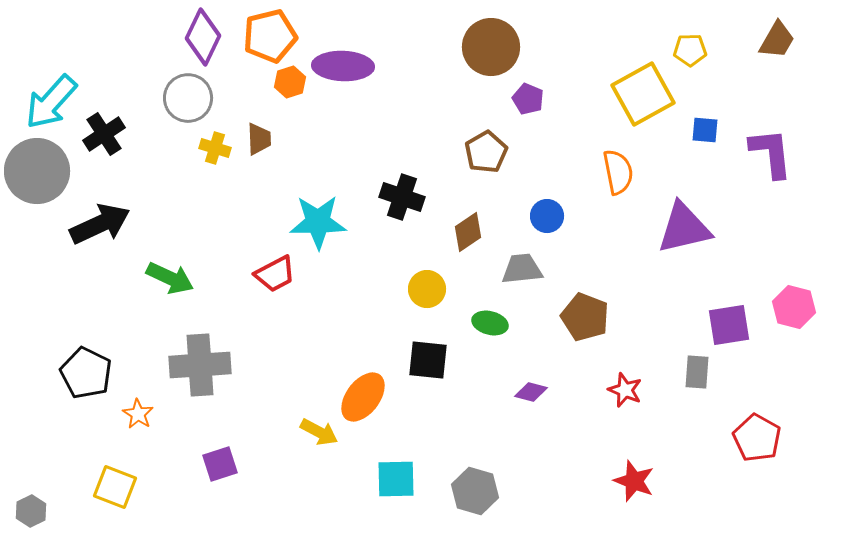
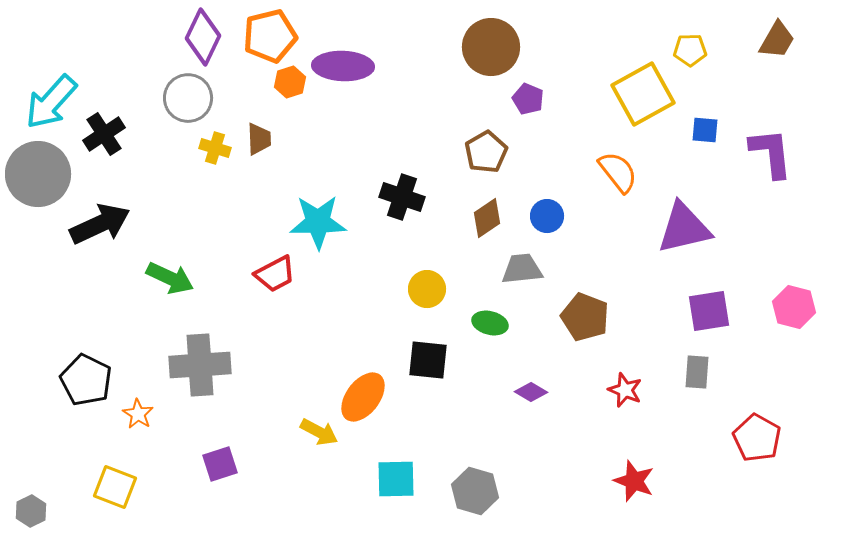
gray circle at (37, 171): moved 1 px right, 3 px down
orange semicircle at (618, 172): rotated 27 degrees counterclockwise
brown diamond at (468, 232): moved 19 px right, 14 px up
purple square at (729, 325): moved 20 px left, 14 px up
black pentagon at (86, 373): moved 7 px down
purple diamond at (531, 392): rotated 16 degrees clockwise
